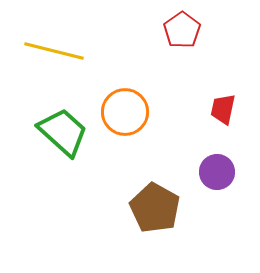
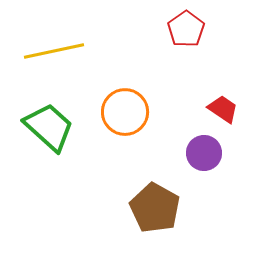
red pentagon: moved 4 px right, 1 px up
yellow line: rotated 26 degrees counterclockwise
red trapezoid: rotated 112 degrees clockwise
green trapezoid: moved 14 px left, 5 px up
purple circle: moved 13 px left, 19 px up
